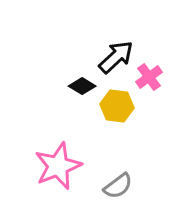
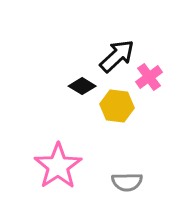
black arrow: moved 1 px right, 1 px up
pink star: rotated 12 degrees counterclockwise
gray semicircle: moved 9 px right, 4 px up; rotated 36 degrees clockwise
